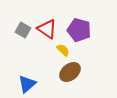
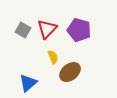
red triangle: rotated 40 degrees clockwise
yellow semicircle: moved 10 px left, 7 px down; rotated 24 degrees clockwise
blue triangle: moved 1 px right, 1 px up
